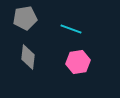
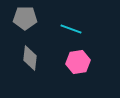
gray pentagon: rotated 10 degrees clockwise
gray diamond: moved 2 px right, 1 px down
